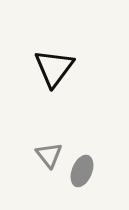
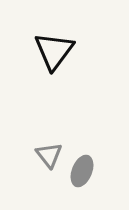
black triangle: moved 17 px up
